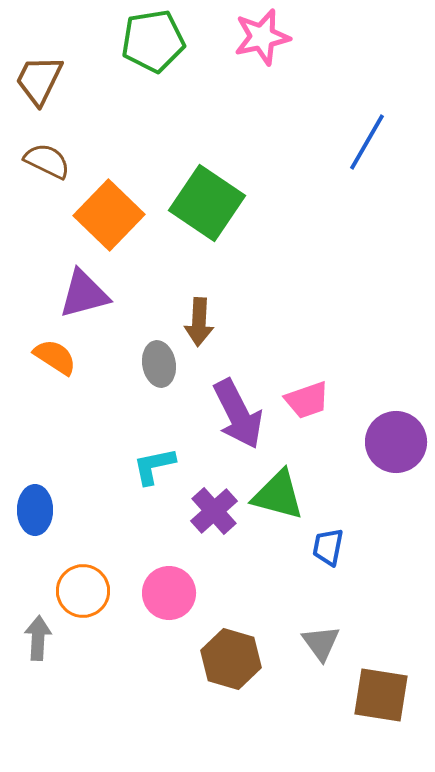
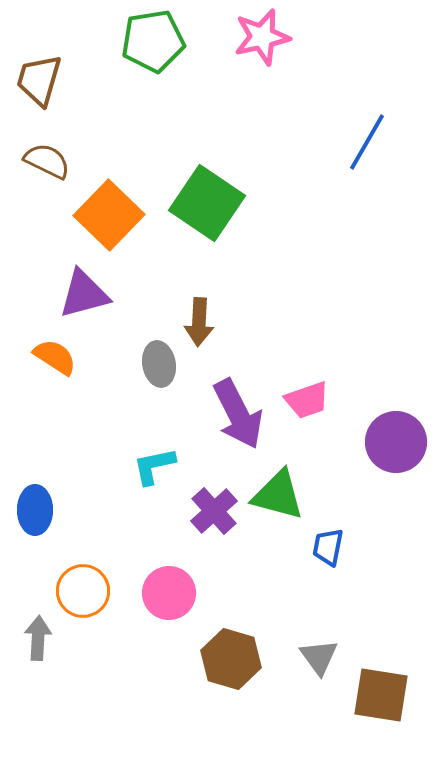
brown trapezoid: rotated 10 degrees counterclockwise
gray triangle: moved 2 px left, 14 px down
